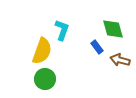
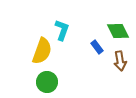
green diamond: moved 5 px right, 2 px down; rotated 10 degrees counterclockwise
brown arrow: moved 1 px down; rotated 114 degrees counterclockwise
green circle: moved 2 px right, 3 px down
